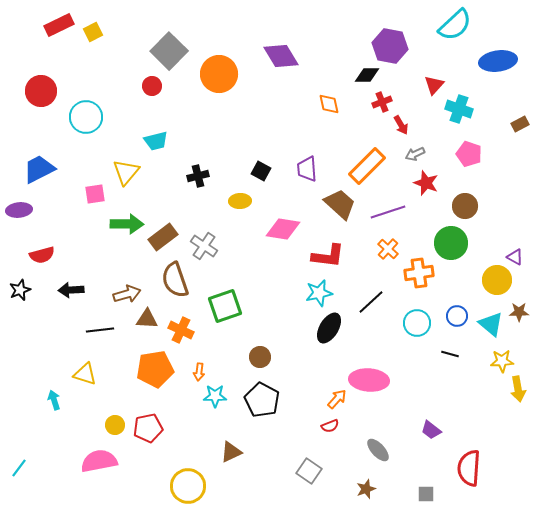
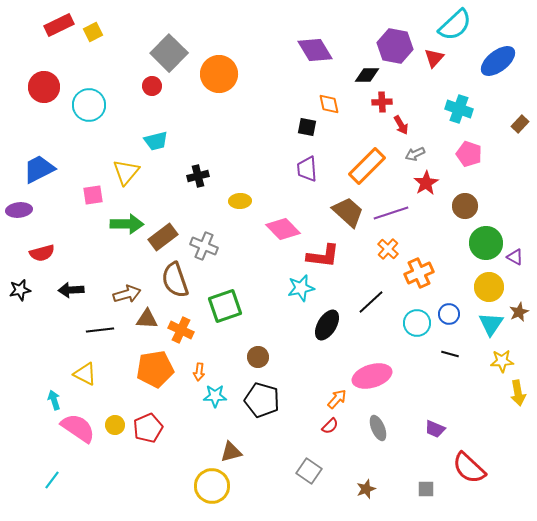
purple hexagon at (390, 46): moved 5 px right
gray square at (169, 51): moved 2 px down
purple diamond at (281, 56): moved 34 px right, 6 px up
blue ellipse at (498, 61): rotated 30 degrees counterclockwise
red triangle at (434, 85): moved 27 px up
red circle at (41, 91): moved 3 px right, 4 px up
red cross at (382, 102): rotated 18 degrees clockwise
cyan circle at (86, 117): moved 3 px right, 12 px up
brown rectangle at (520, 124): rotated 18 degrees counterclockwise
black square at (261, 171): moved 46 px right, 44 px up; rotated 18 degrees counterclockwise
red star at (426, 183): rotated 20 degrees clockwise
pink square at (95, 194): moved 2 px left, 1 px down
brown trapezoid at (340, 204): moved 8 px right, 8 px down
purple line at (388, 212): moved 3 px right, 1 px down
pink diamond at (283, 229): rotated 36 degrees clockwise
green circle at (451, 243): moved 35 px right
gray cross at (204, 246): rotated 12 degrees counterclockwise
red semicircle at (42, 255): moved 2 px up
red L-shape at (328, 256): moved 5 px left
orange cross at (419, 273): rotated 16 degrees counterclockwise
yellow circle at (497, 280): moved 8 px left, 7 px down
black star at (20, 290): rotated 10 degrees clockwise
cyan star at (319, 293): moved 18 px left, 5 px up
brown star at (519, 312): rotated 24 degrees counterclockwise
blue circle at (457, 316): moved 8 px left, 2 px up
cyan triangle at (491, 324): rotated 24 degrees clockwise
black ellipse at (329, 328): moved 2 px left, 3 px up
brown circle at (260, 357): moved 2 px left
yellow triangle at (85, 374): rotated 10 degrees clockwise
pink ellipse at (369, 380): moved 3 px right, 4 px up; rotated 21 degrees counterclockwise
yellow arrow at (518, 389): moved 4 px down
black pentagon at (262, 400): rotated 12 degrees counterclockwise
red semicircle at (330, 426): rotated 24 degrees counterclockwise
red pentagon at (148, 428): rotated 12 degrees counterclockwise
purple trapezoid at (431, 430): moved 4 px right, 1 px up; rotated 15 degrees counterclockwise
gray ellipse at (378, 450): moved 22 px up; rotated 20 degrees clockwise
brown triangle at (231, 452): rotated 10 degrees clockwise
pink semicircle at (99, 461): moved 21 px left, 33 px up; rotated 45 degrees clockwise
cyan line at (19, 468): moved 33 px right, 12 px down
red semicircle at (469, 468): rotated 51 degrees counterclockwise
yellow circle at (188, 486): moved 24 px right
gray square at (426, 494): moved 5 px up
